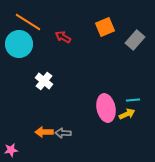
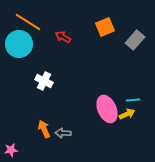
white cross: rotated 12 degrees counterclockwise
pink ellipse: moved 1 px right, 1 px down; rotated 12 degrees counterclockwise
orange arrow: moved 3 px up; rotated 66 degrees clockwise
